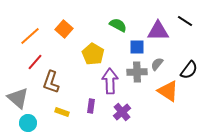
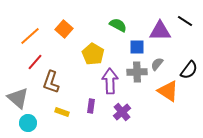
purple triangle: moved 2 px right
